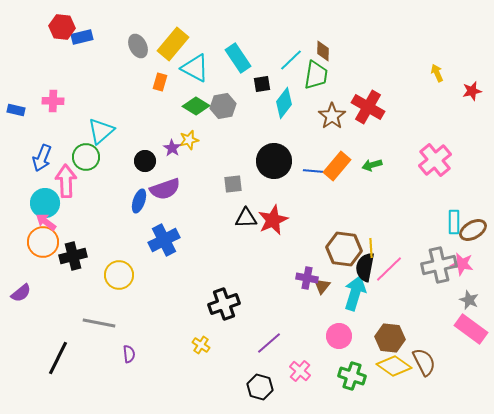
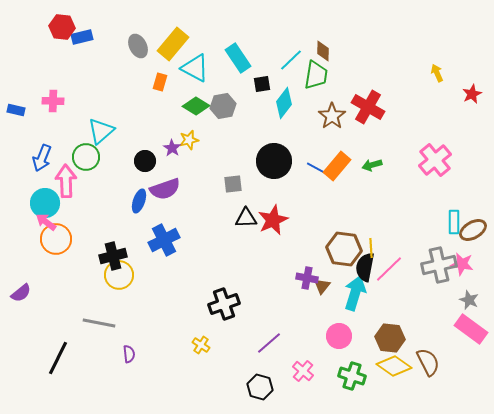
red star at (472, 91): moved 3 px down; rotated 12 degrees counterclockwise
blue line at (313, 171): moved 3 px right, 3 px up; rotated 24 degrees clockwise
orange circle at (43, 242): moved 13 px right, 3 px up
black cross at (73, 256): moved 40 px right
brown semicircle at (424, 362): moved 4 px right
pink cross at (300, 371): moved 3 px right
